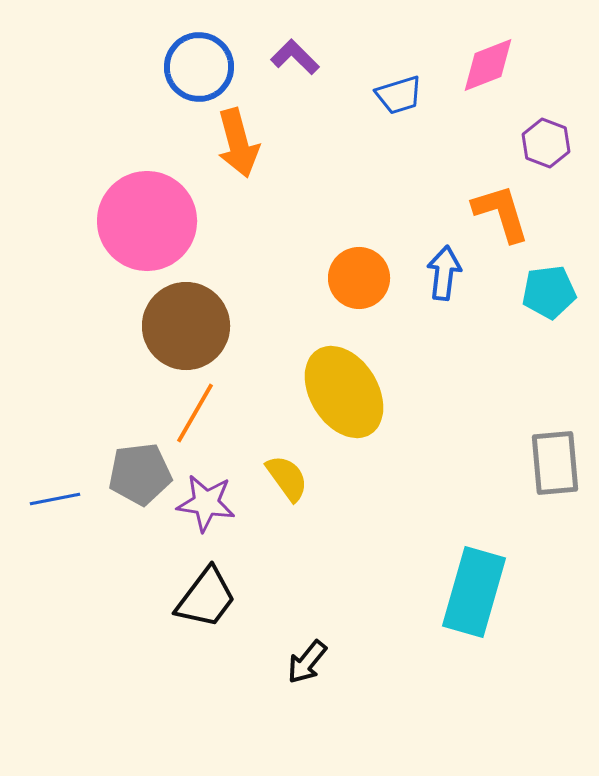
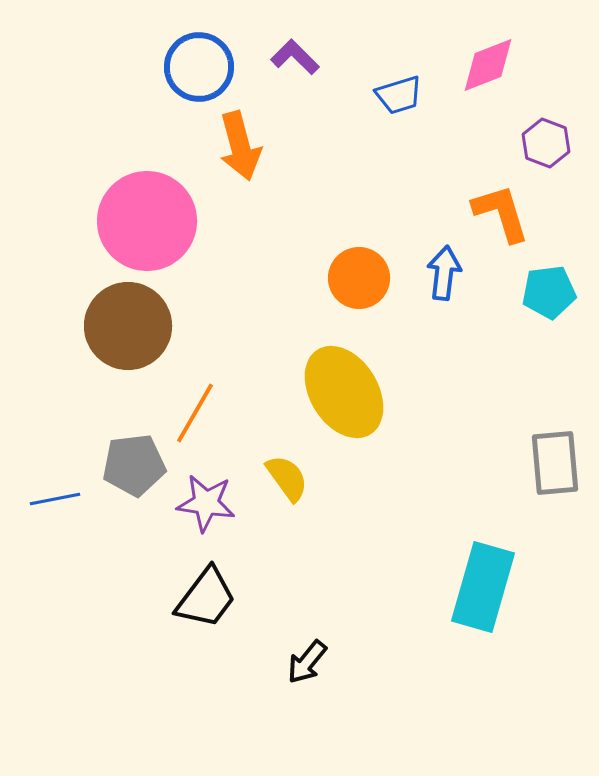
orange arrow: moved 2 px right, 3 px down
brown circle: moved 58 px left
gray pentagon: moved 6 px left, 9 px up
cyan rectangle: moved 9 px right, 5 px up
